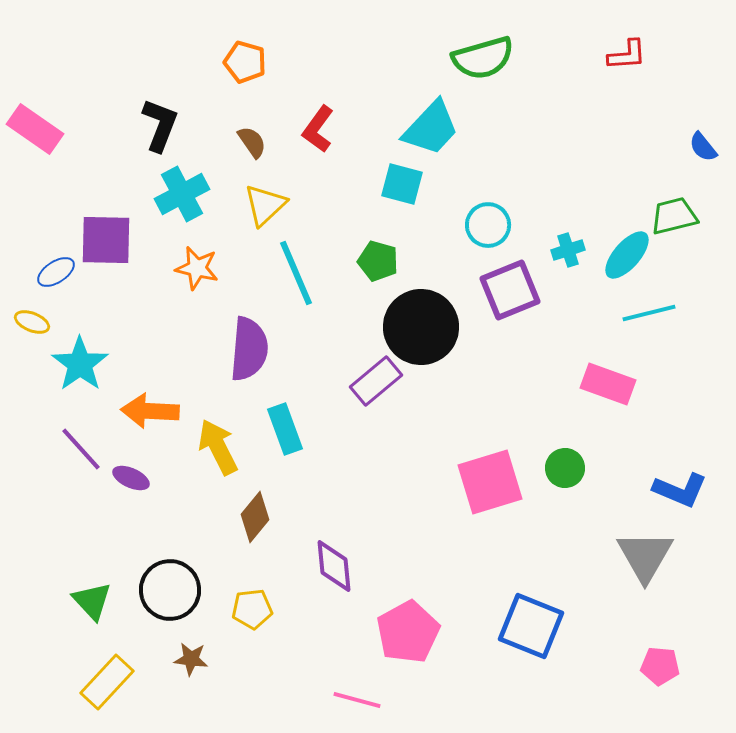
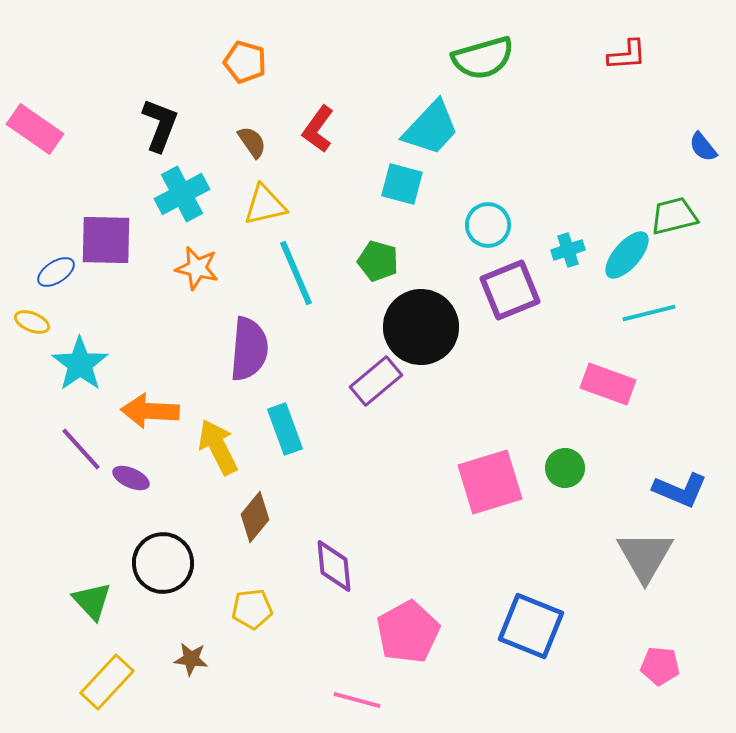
yellow triangle at (265, 205): rotated 30 degrees clockwise
black circle at (170, 590): moved 7 px left, 27 px up
